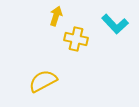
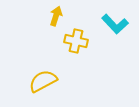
yellow cross: moved 2 px down
